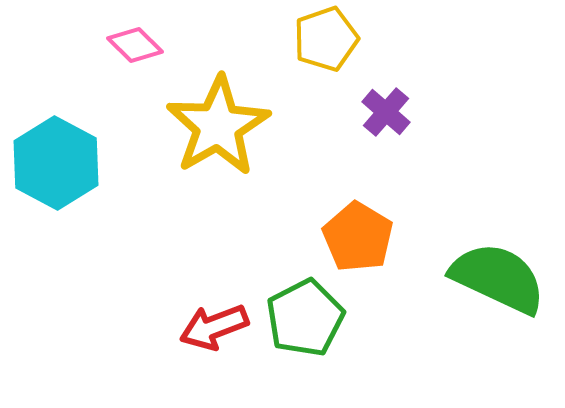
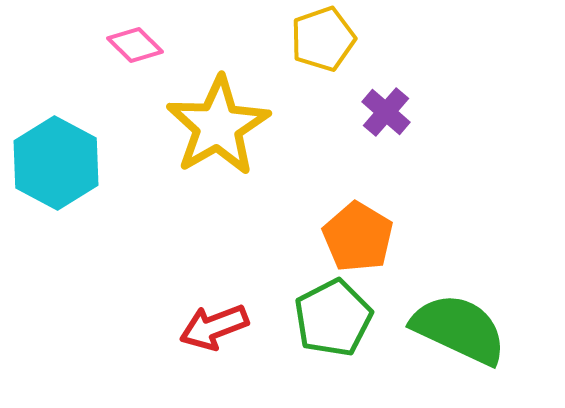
yellow pentagon: moved 3 px left
green semicircle: moved 39 px left, 51 px down
green pentagon: moved 28 px right
